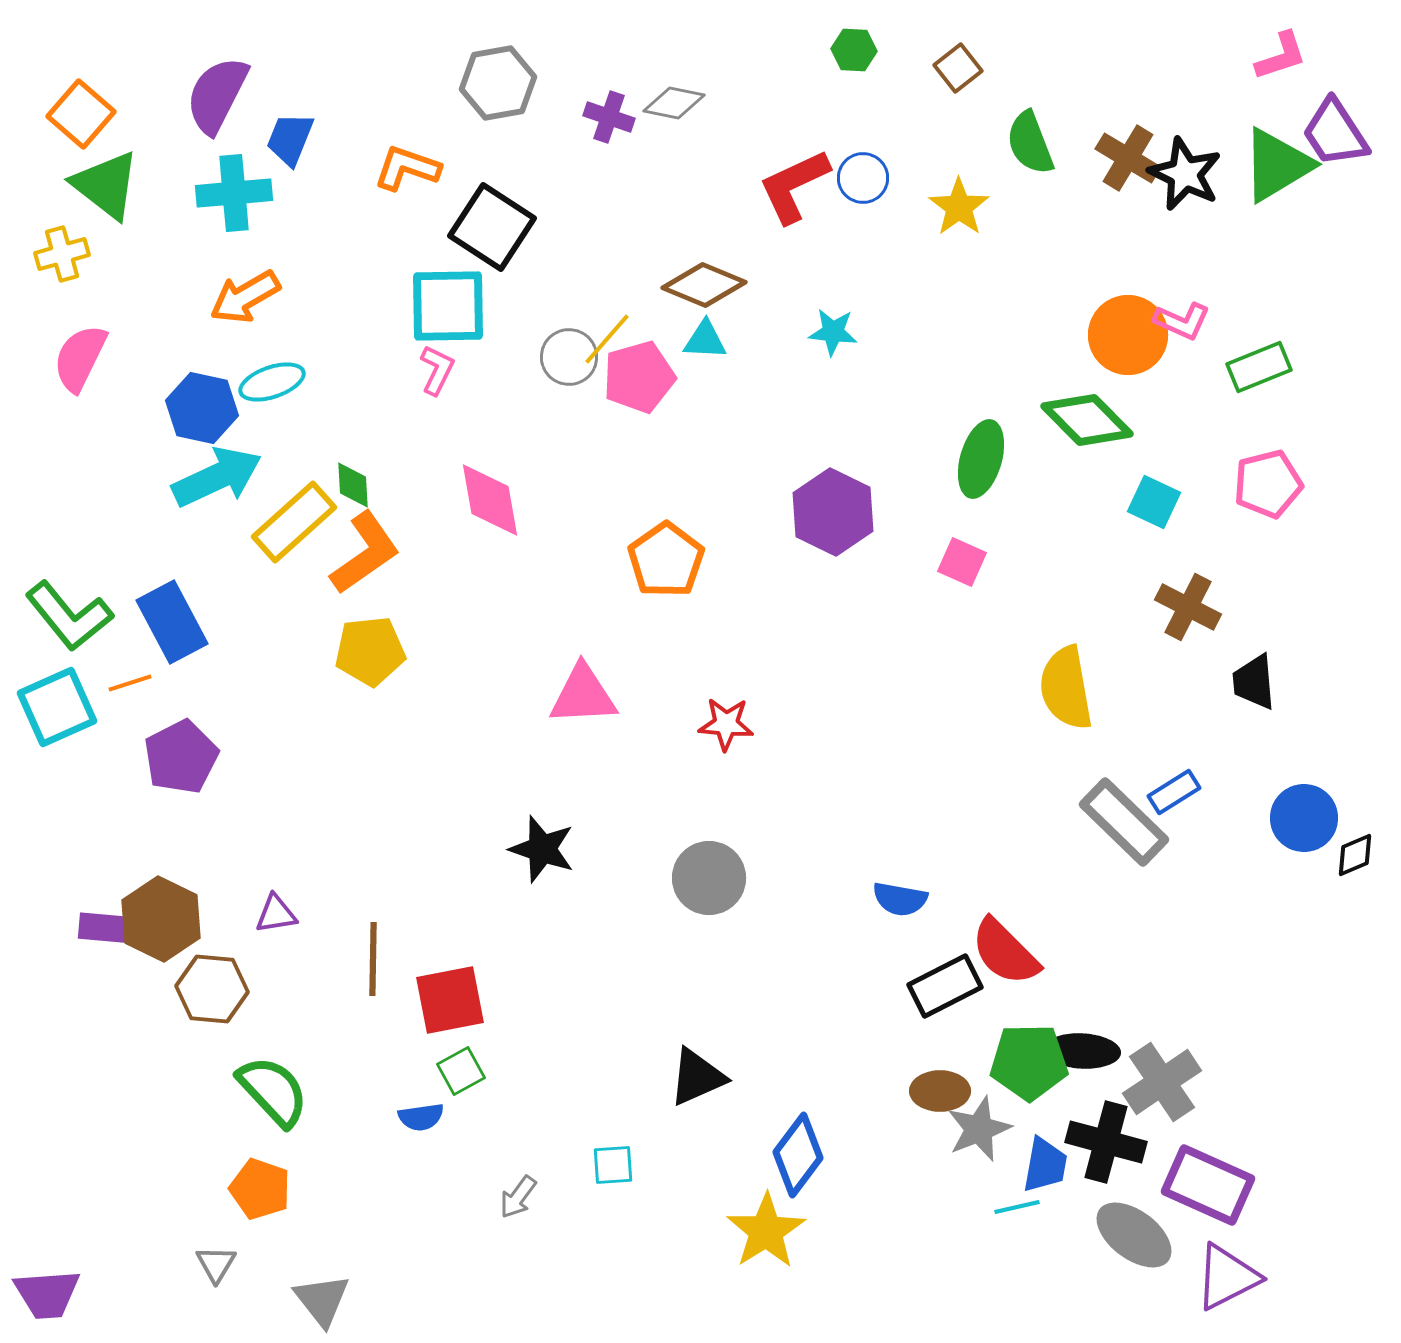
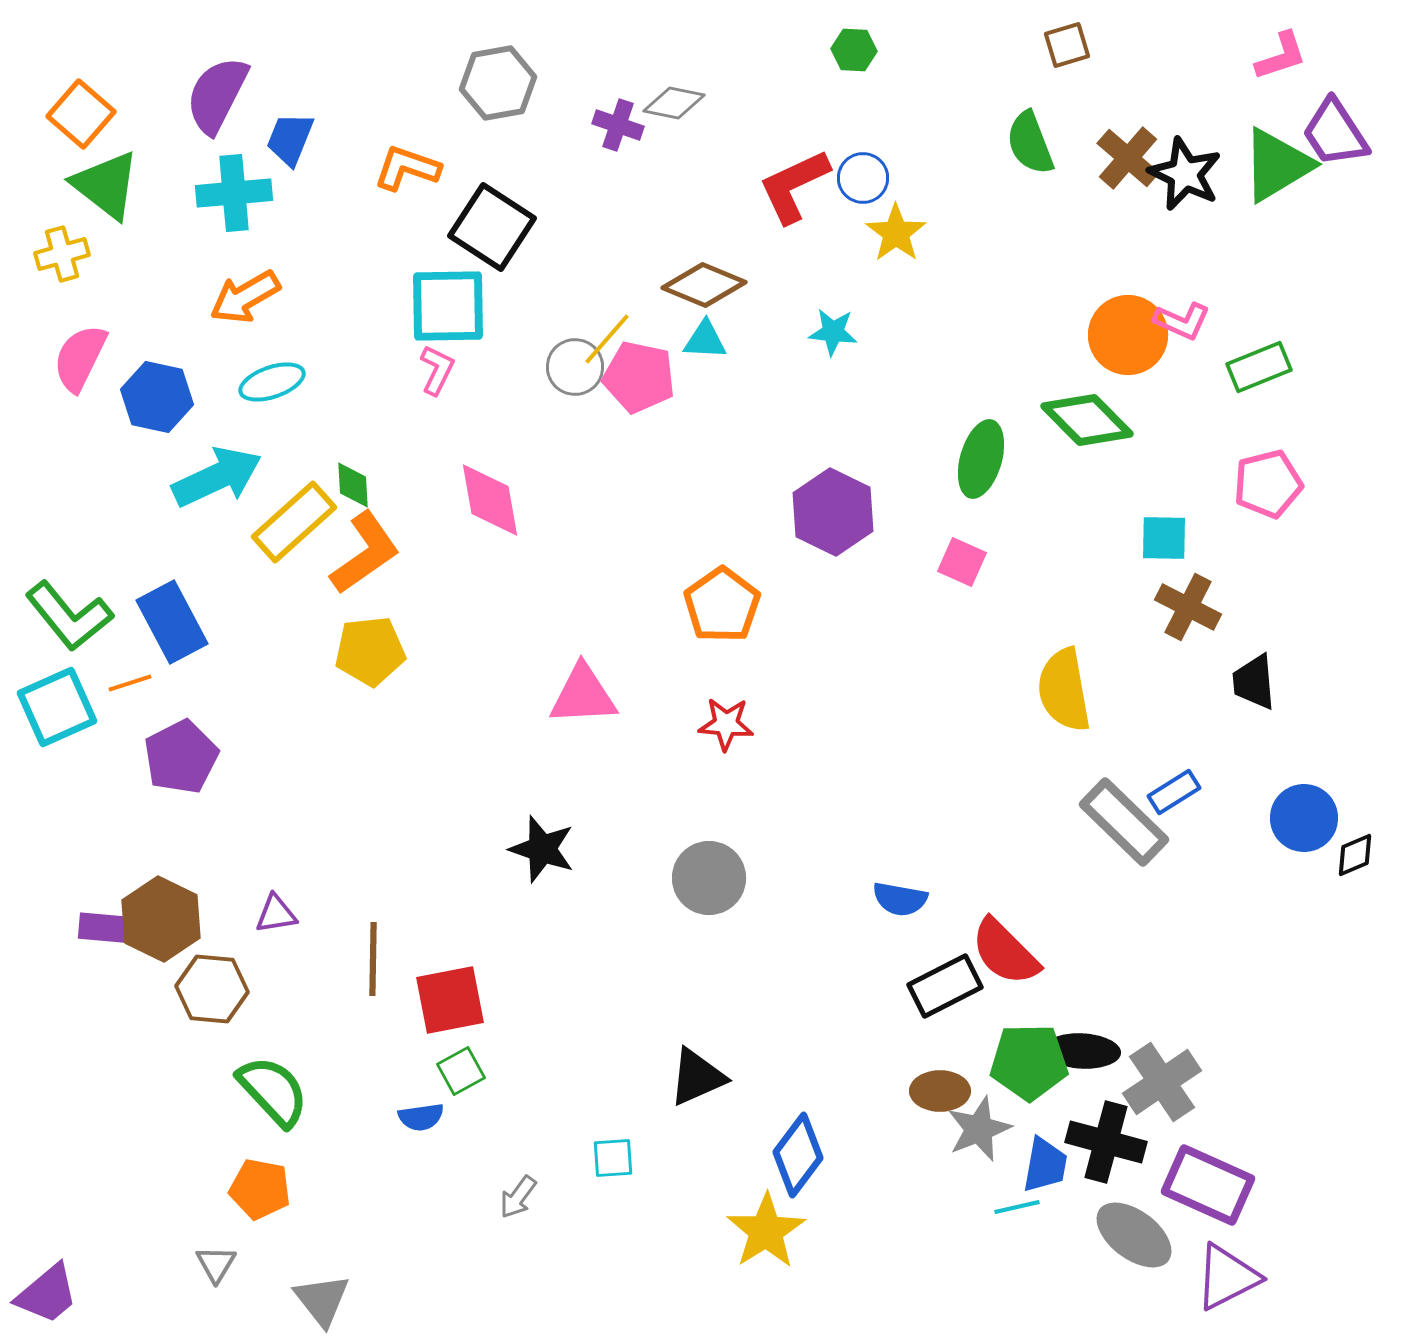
brown square at (958, 68): moved 109 px right, 23 px up; rotated 21 degrees clockwise
purple cross at (609, 117): moved 9 px right, 8 px down
brown cross at (1128, 158): rotated 10 degrees clockwise
yellow star at (959, 207): moved 63 px left, 26 px down
gray circle at (569, 357): moved 6 px right, 10 px down
pink pentagon at (639, 377): rotated 28 degrees clockwise
blue hexagon at (202, 408): moved 45 px left, 11 px up
cyan square at (1154, 502): moved 10 px right, 36 px down; rotated 24 degrees counterclockwise
orange pentagon at (666, 560): moved 56 px right, 45 px down
yellow semicircle at (1066, 688): moved 2 px left, 2 px down
cyan square at (613, 1165): moved 7 px up
orange pentagon at (260, 1189): rotated 8 degrees counterclockwise
purple trapezoid at (47, 1294): rotated 36 degrees counterclockwise
